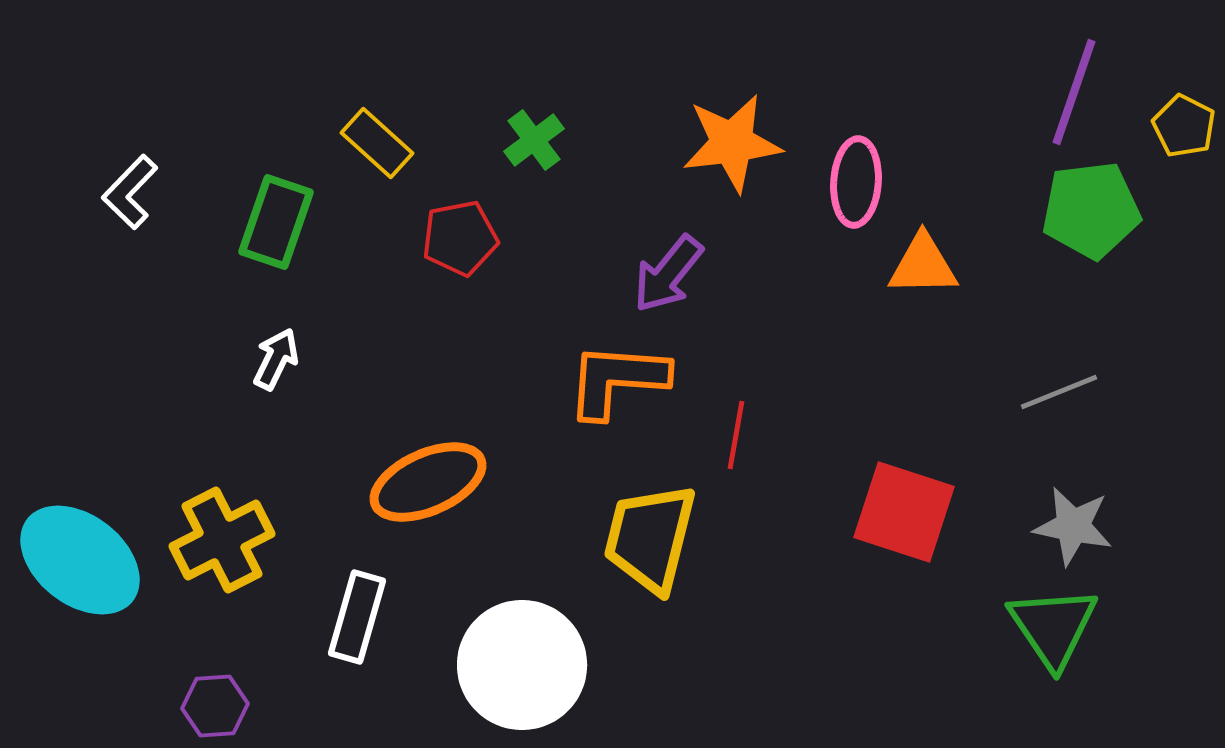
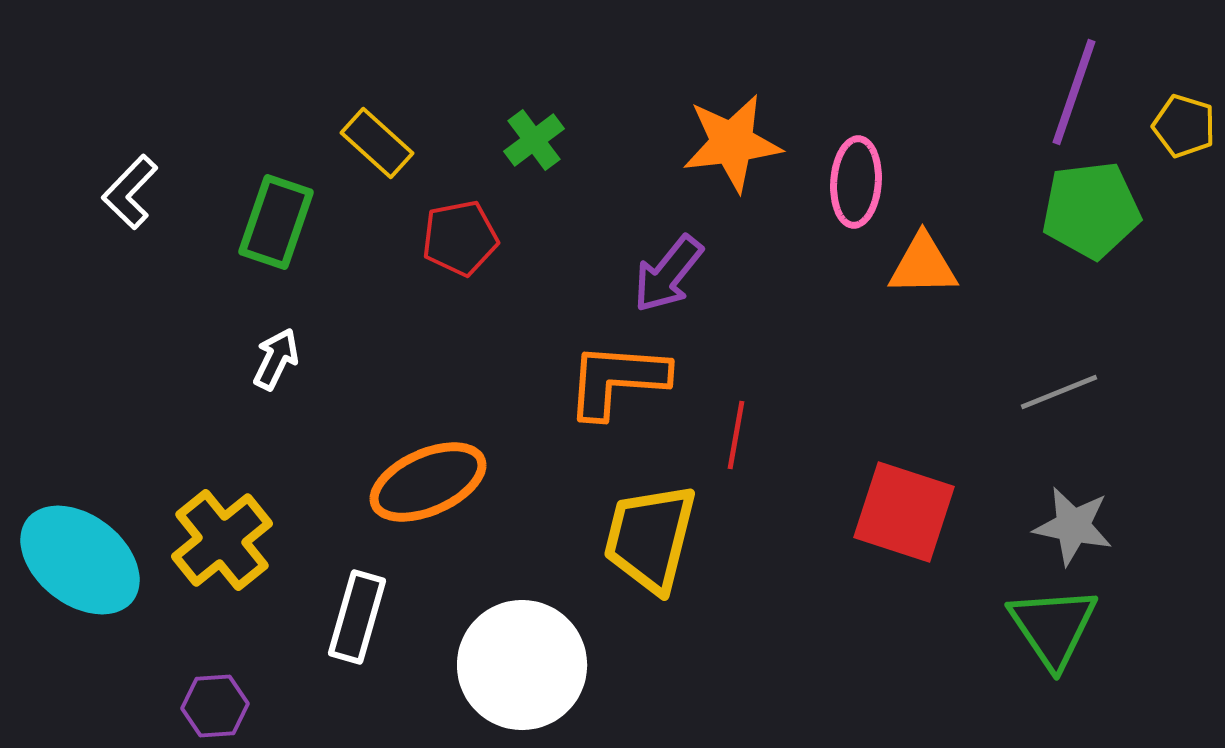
yellow pentagon: rotated 10 degrees counterclockwise
yellow cross: rotated 12 degrees counterclockwise
